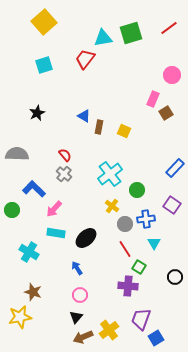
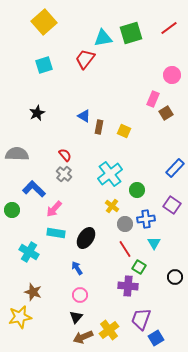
black ellipse at (86, 238): rotated 15 degrees counterclockwise
